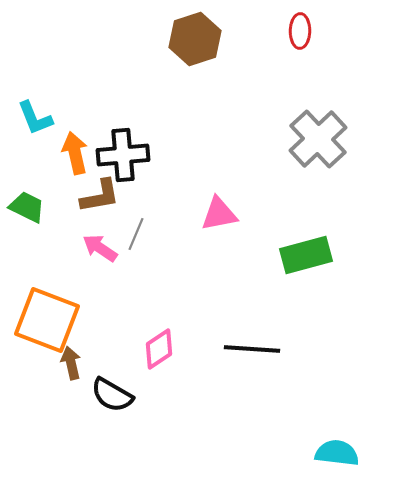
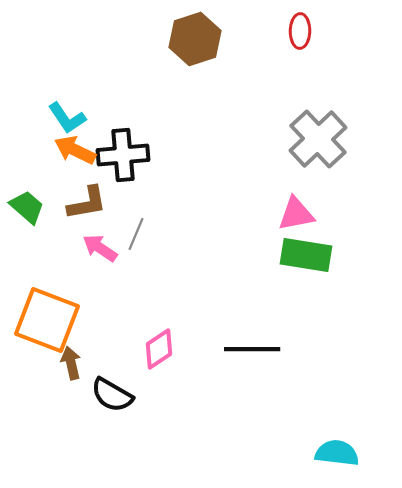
cyan L-shape: moved 32 px right; rotated 12 degrees counterclockwise
orange arrow: moved 3 px up; rotated 51 degrees counterclockwise
brown L-shape: moved 13 px left, 7 px down
green trapezoid: rotated 15 degrees clockwise
pink triangle: moved 77 px right
green rectangle: rotated 24 degrees clockwise
black line: rotated 4 degrees counterclockwise
